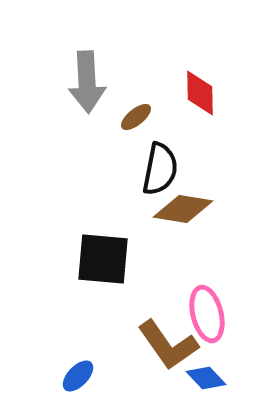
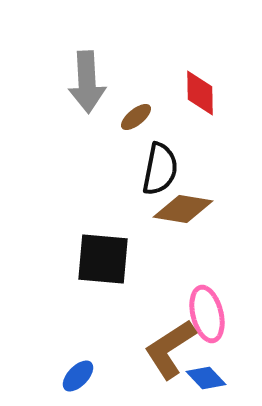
brown L-shape: moved 2 px right, 4 px down; rotated 92 degrees clockwise
